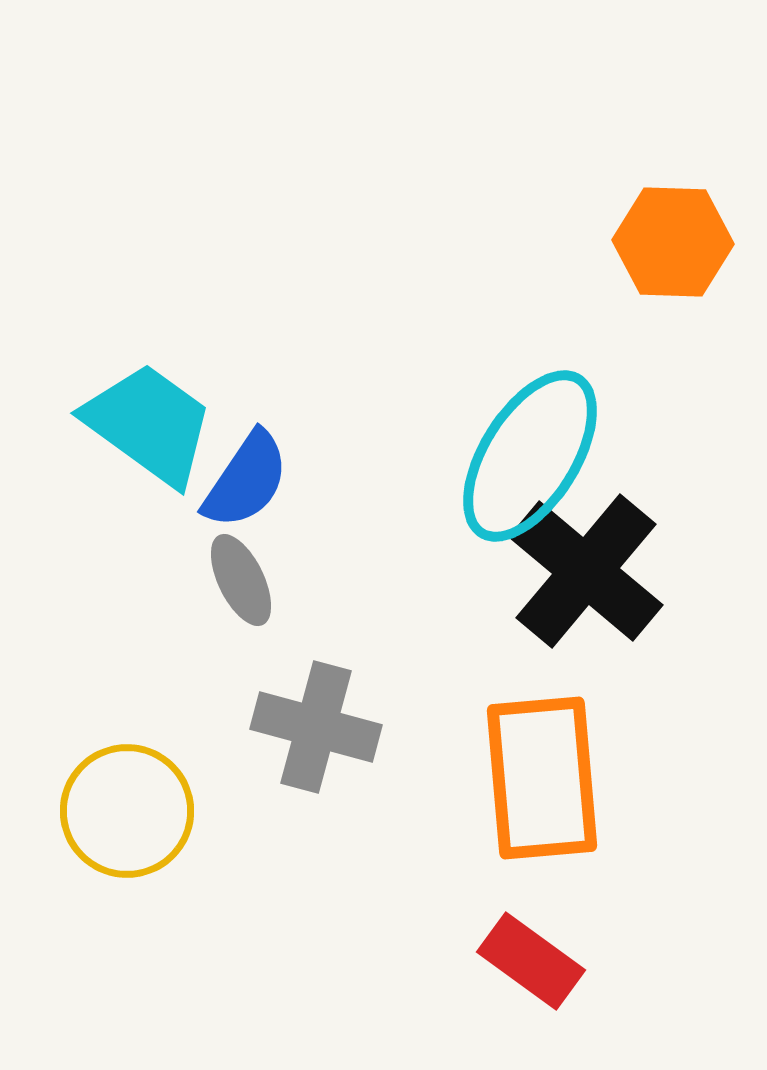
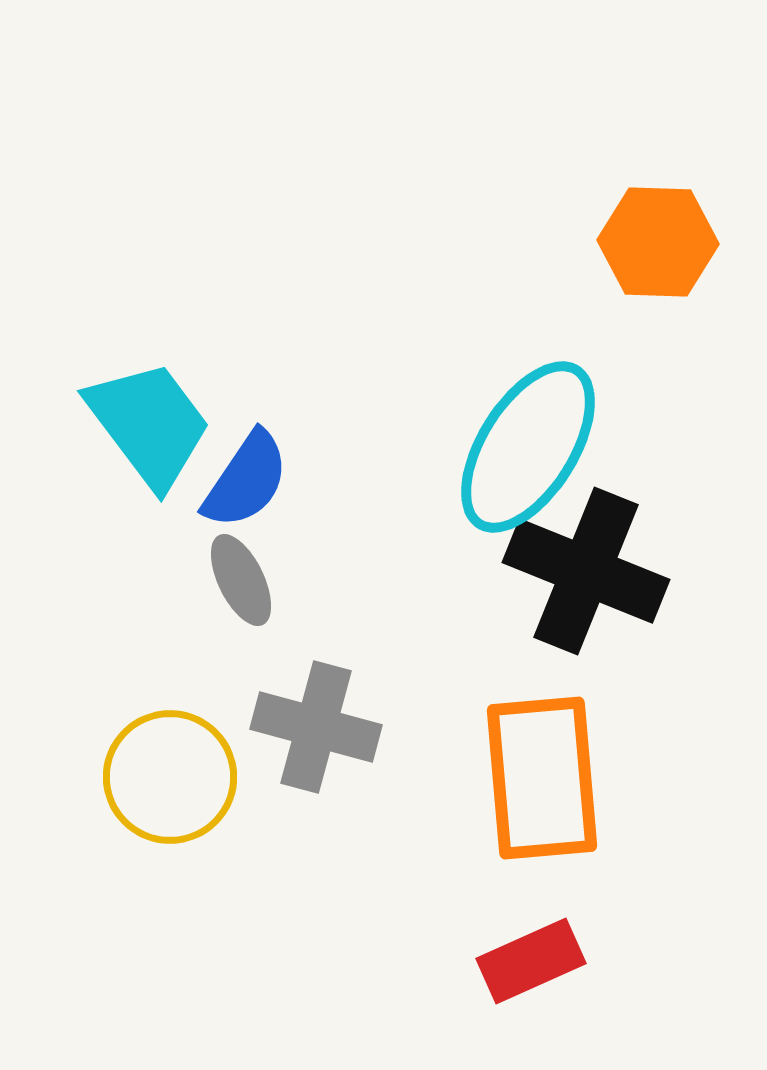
orange hexagon: moved 15 px left
cyan trapezoid: rotated 17 degrees clockwise
cyan ellipse: moved 2 px left, 9 px up
black cross: rotated 18 degrees counterclockwise
yellow circle: moved 43 px right, 34 px up
red rectangle: rotated 60 degrees counterclockwise
